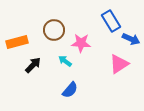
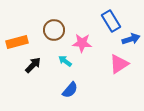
blue arrow: rotated 42 degrees counterclockwise
pink star: moved 1 px right
